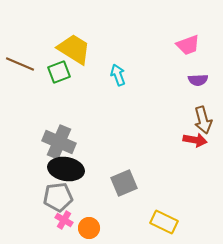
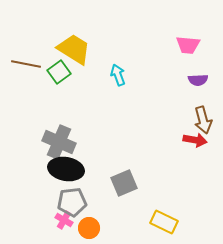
pink trapezoid: rotated 25 degrees clockwise
brown line: moved 6 px right; rotated 12 degrees counterclockwise
green square: rotated 15 degrees counterclockwise
gray pentagon: moved 14 px right, 5 px down
